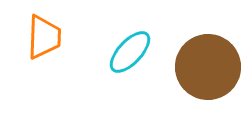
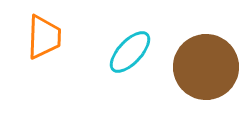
brown circle: moved 2 px left
